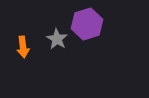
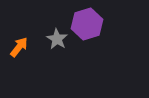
orange arrow: moved 4 px left; rotated 135 degrees counterclockwise
